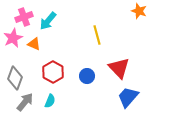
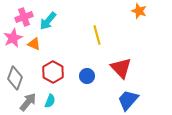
red triangle: moved 2 px right
blue trapezoid: moved 3 px down
gray arrow: moved 3 px right
